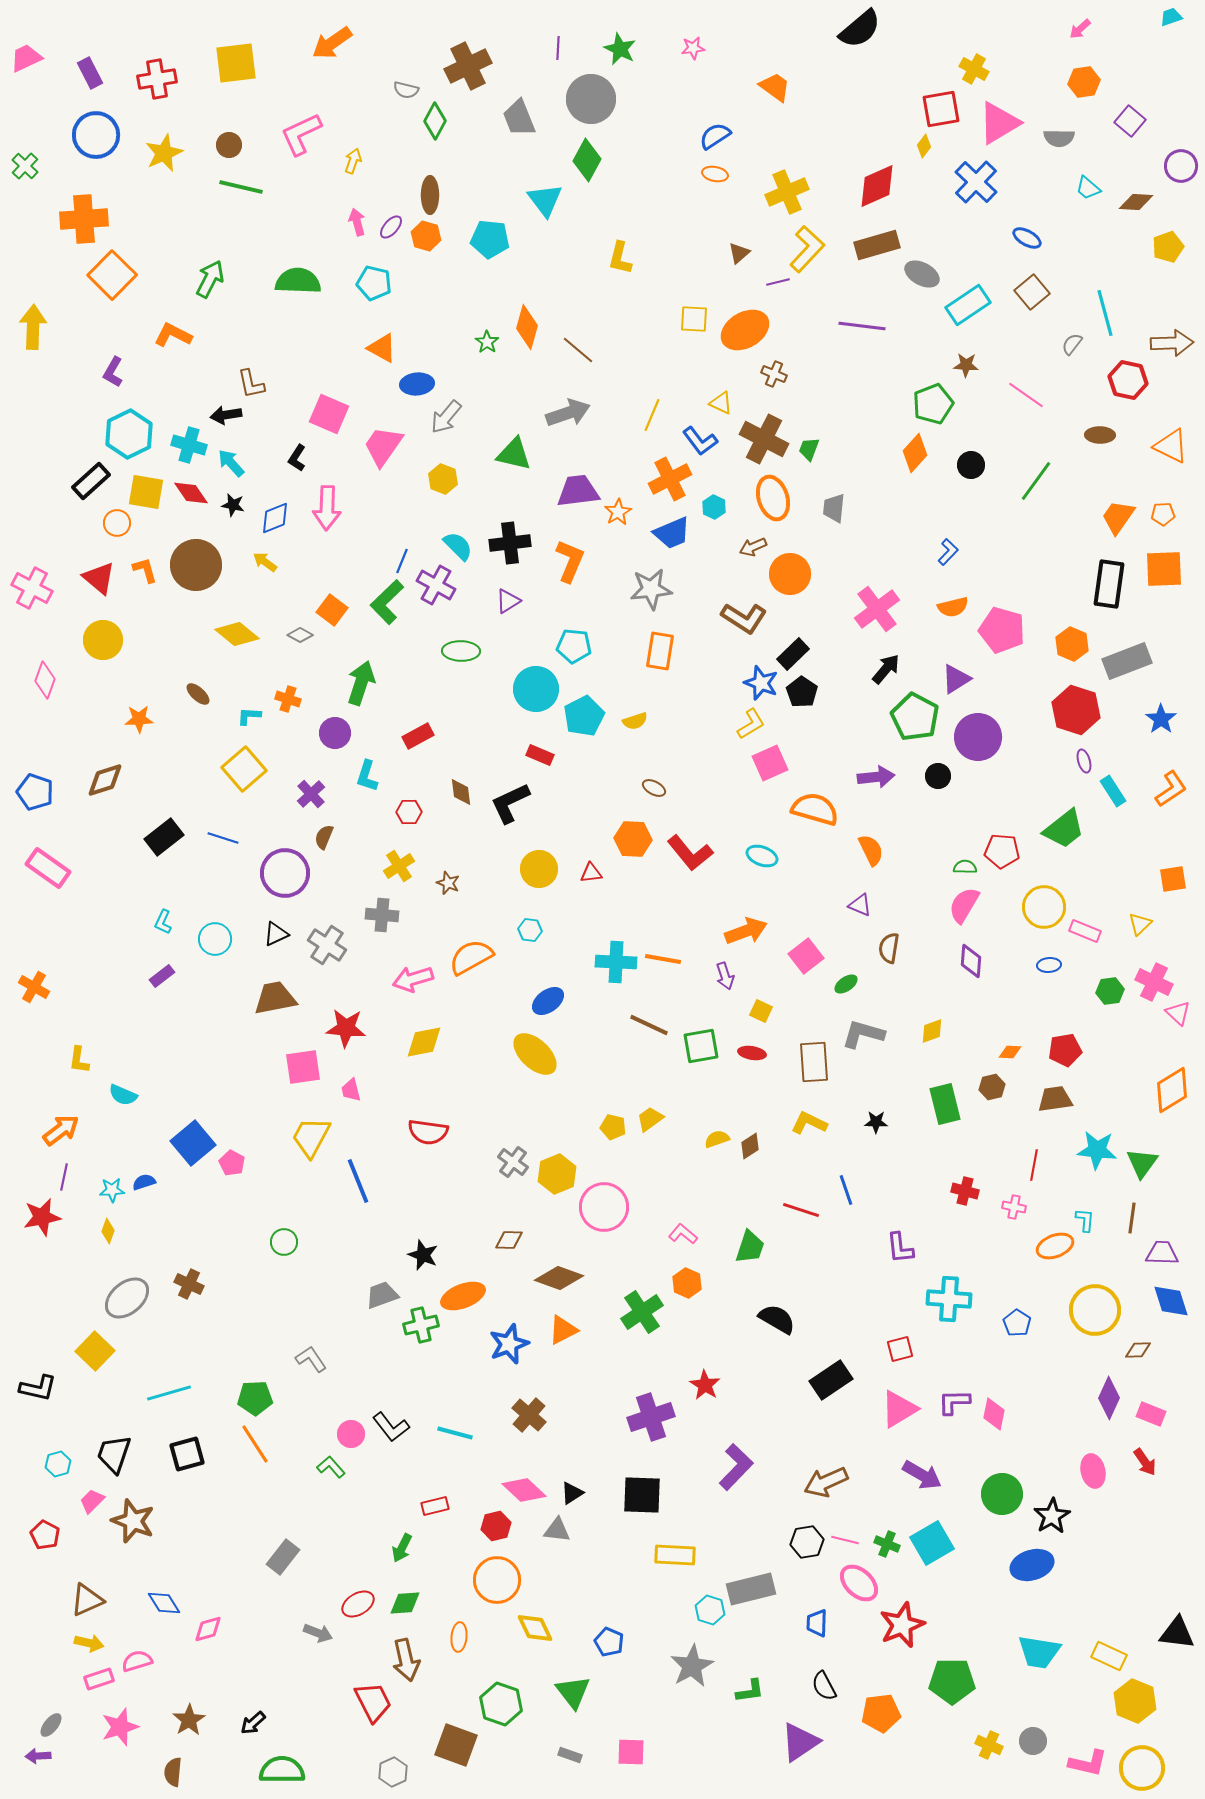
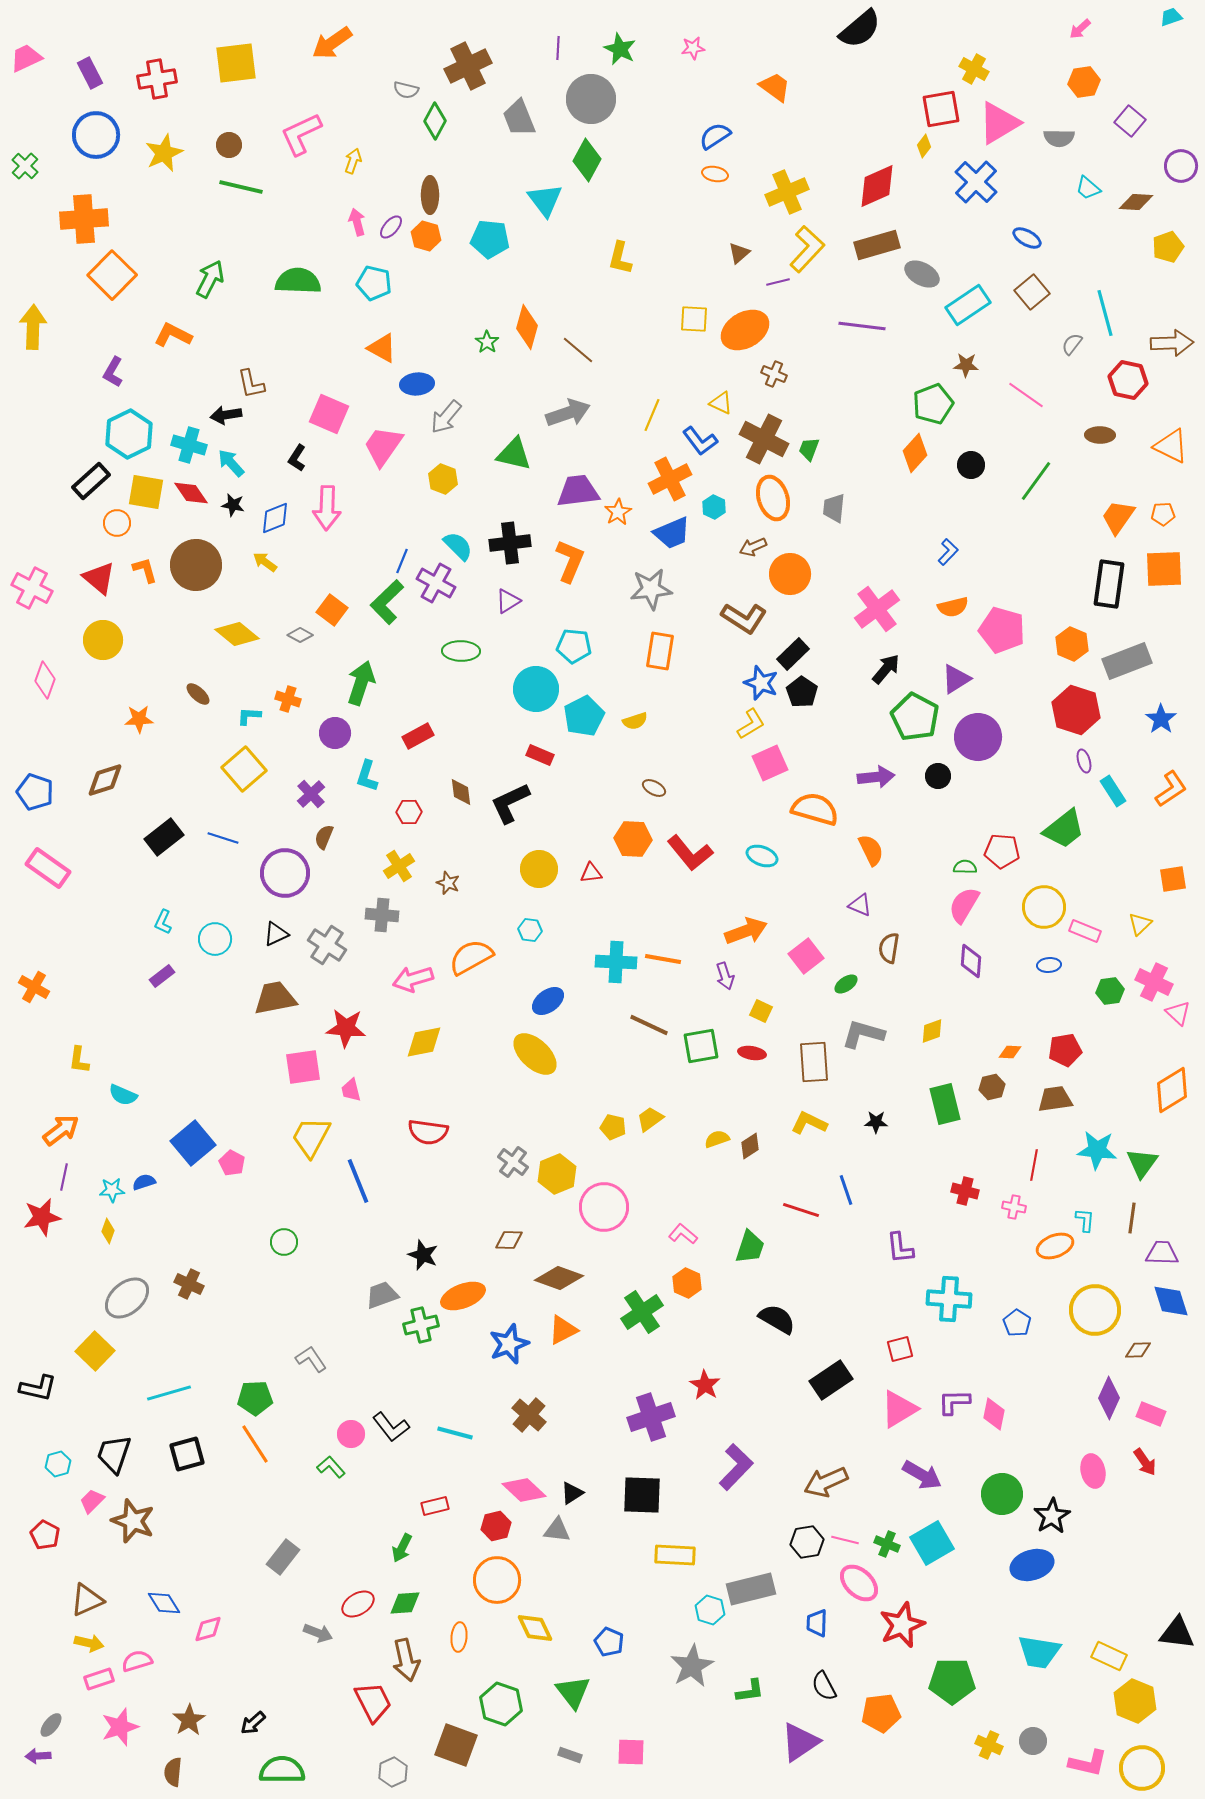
purple cross at (436, 585): moved 2 px up
